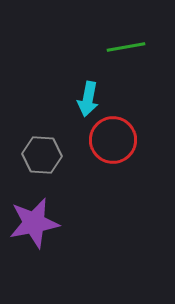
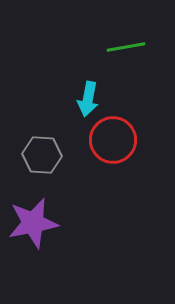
purple star: moved 1 px left
